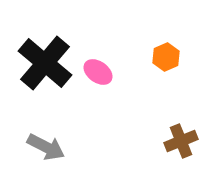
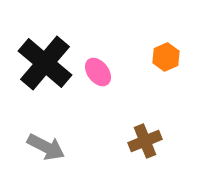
pink ellipse: rotated 16 degrees clockwise
brown cross: moved 36 px left
